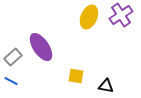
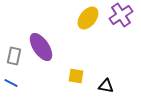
yellow ellipse: moved 1 px left, 1 px down; rotated 15 degrees clockwise
gray rectangle: moved 1 px right, 1 px up; rotated 36 degrees counterclockwise
blue line: moved 2 px down
